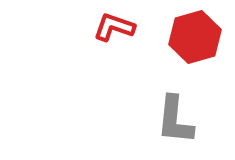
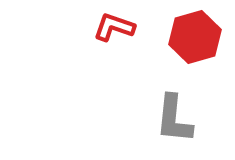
gray L-shape: moved 1 px left, 1 px up
